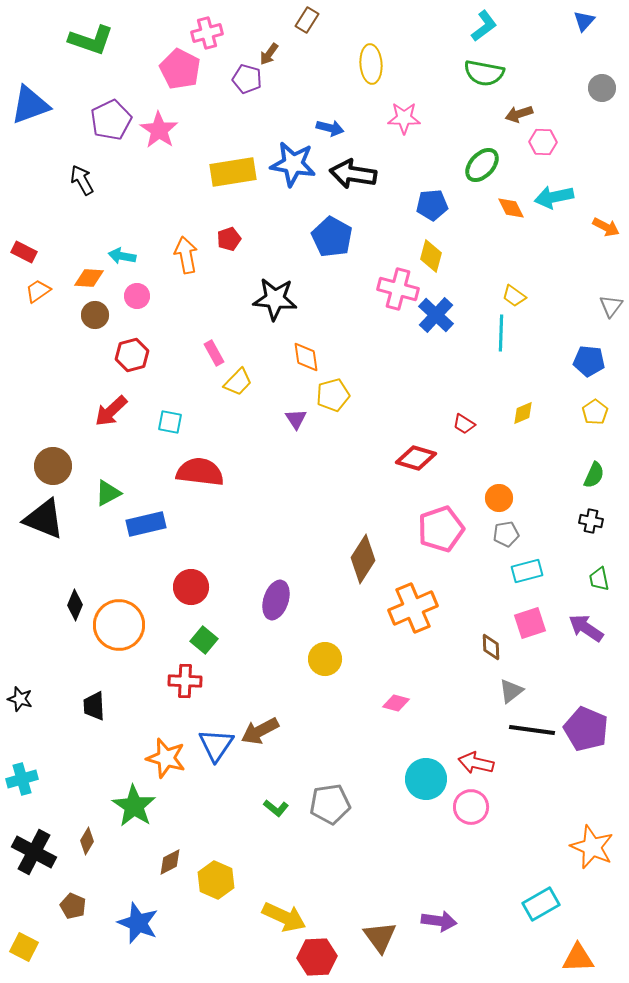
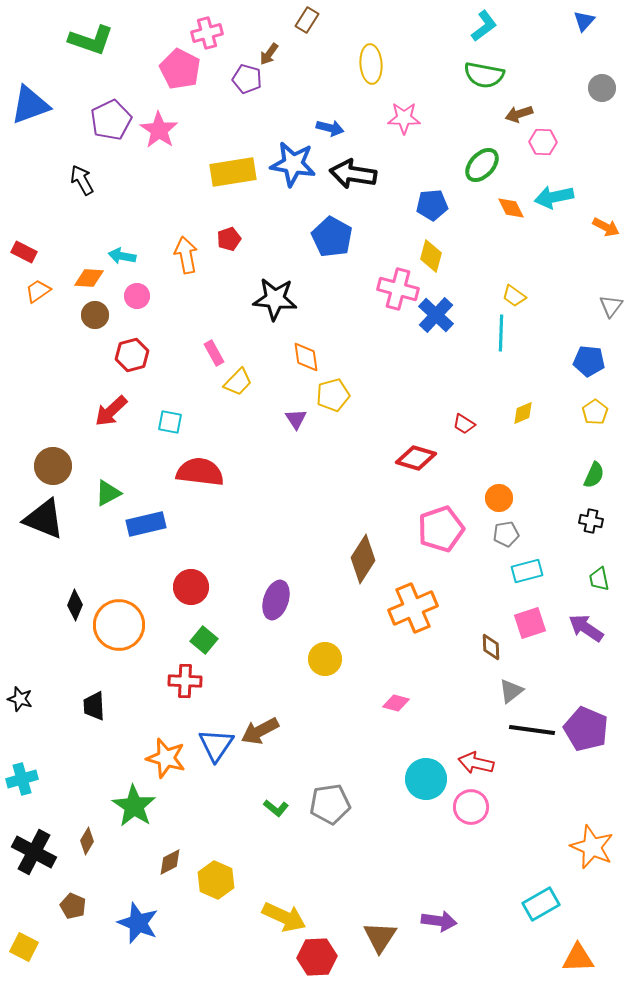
green semicircle at (484, 73): moved 2 px down
brown triangle at (380, 937): rotated 9 degrees clockwise
